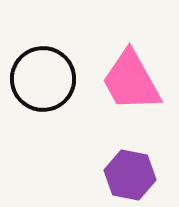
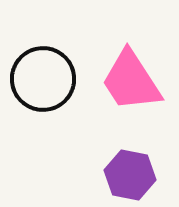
pink trapezoid: rotated 4 degrees counterclockwise
